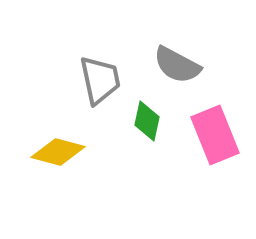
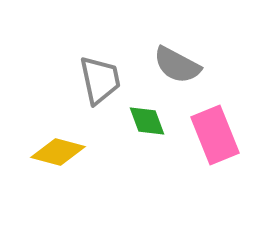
green diamond: rotated 33 degrees counterclockwise
